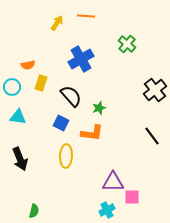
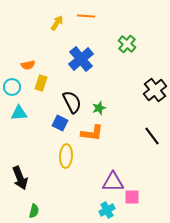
blue cross: rotated 10 degrees counterclockwise
black semicircle: moved 1 px right, 6 px down; rotated 15 degrees clockwise
cyan triangle: moved 1 px right, 4 px up; rotated 12 degrees counterclockwise
blue square: moved 1 px left
black arrow: moved 19 px down
